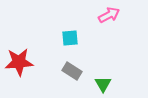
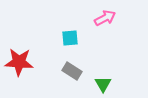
pink arrow: moved 4 px left, 3 px down
red star: rotated 8 degrees clockwise
